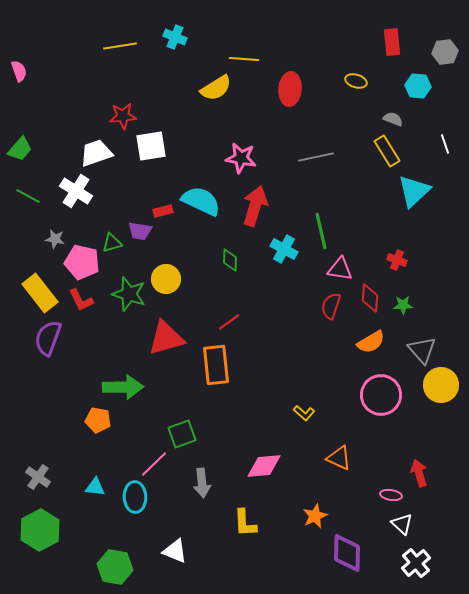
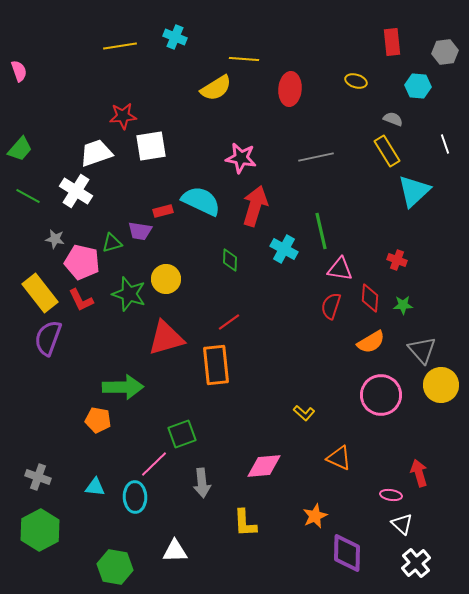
gray cross at (38, 477): rotated 15 degrees counterclockwise
white triangle at (175, 551): rotated 24 degrees counterclockwise
